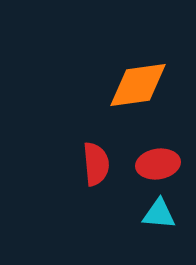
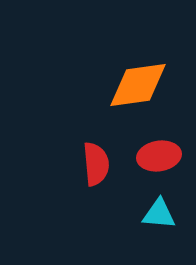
red ellipse: moved 1 px right, 8 px up
